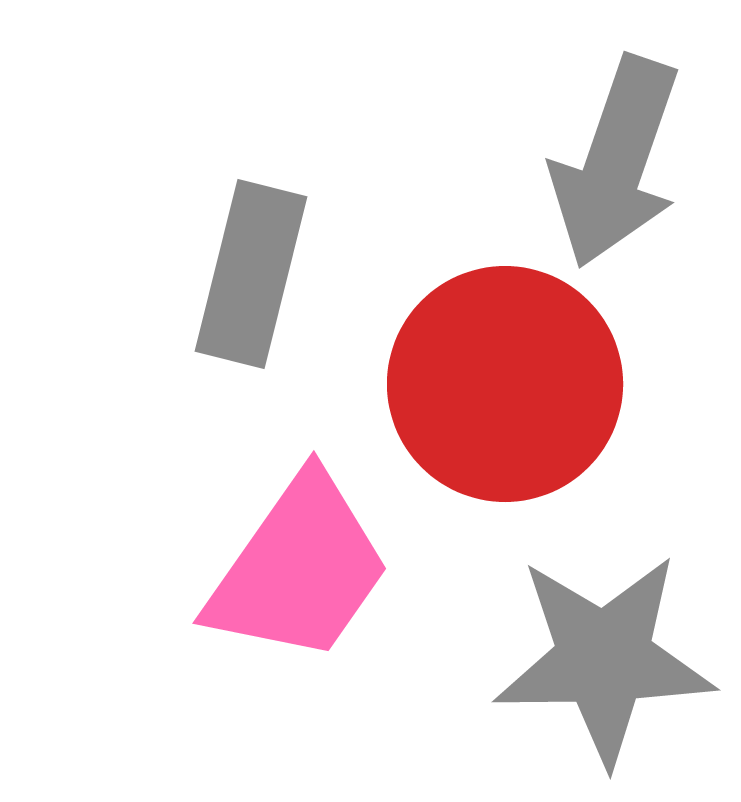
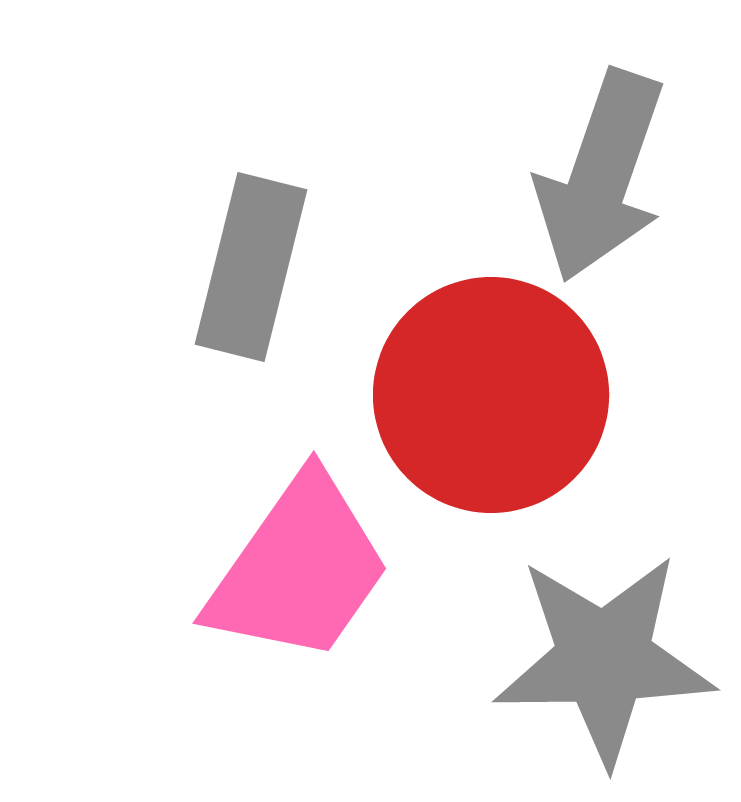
gray arrow: moved 15 px left, 14 px down
gray rectangle: moved 7 px up
red circle: moved 14 px left, 11 px down
